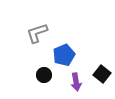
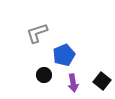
black square: moved 7 px down
purple arrow: moved 3 px left, 1 px down
